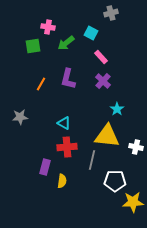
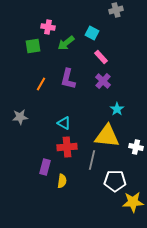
gray cross: moved 5 px right, 3 px up
cyan square: moved 1 px right
